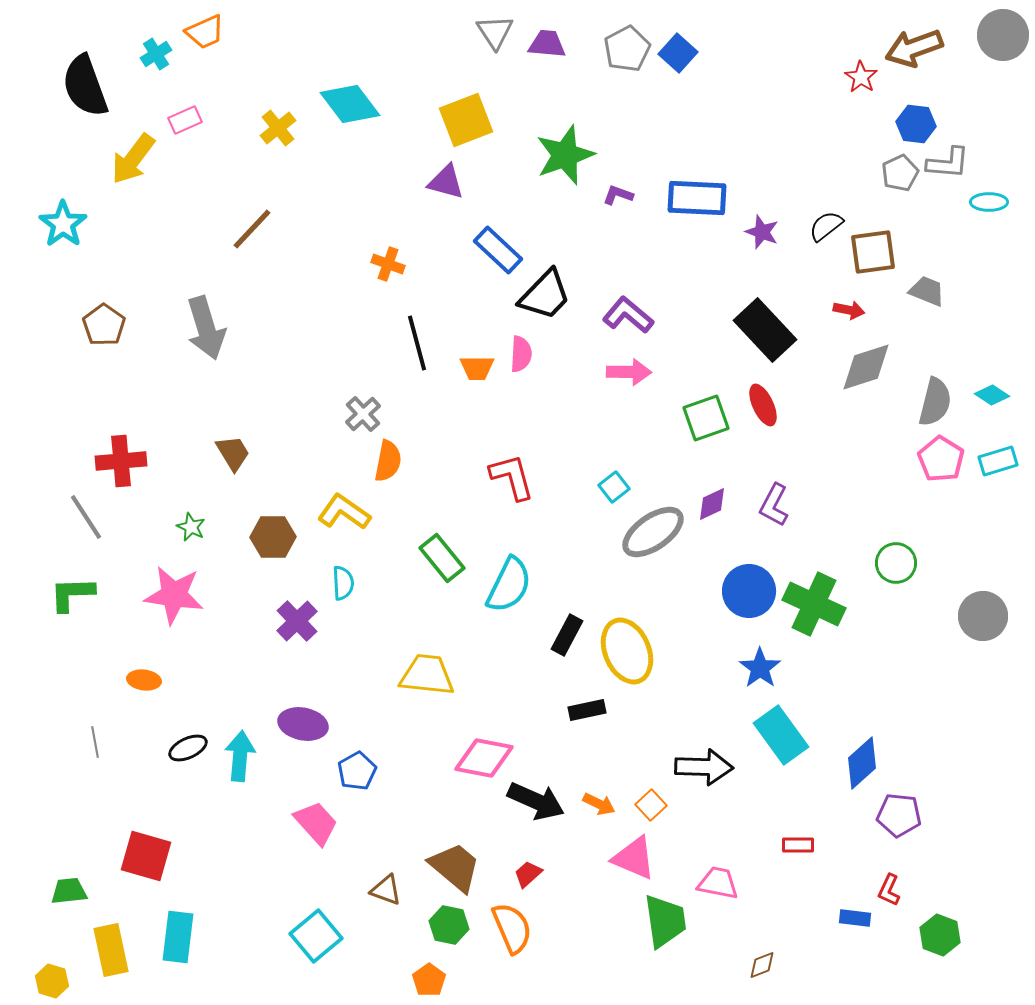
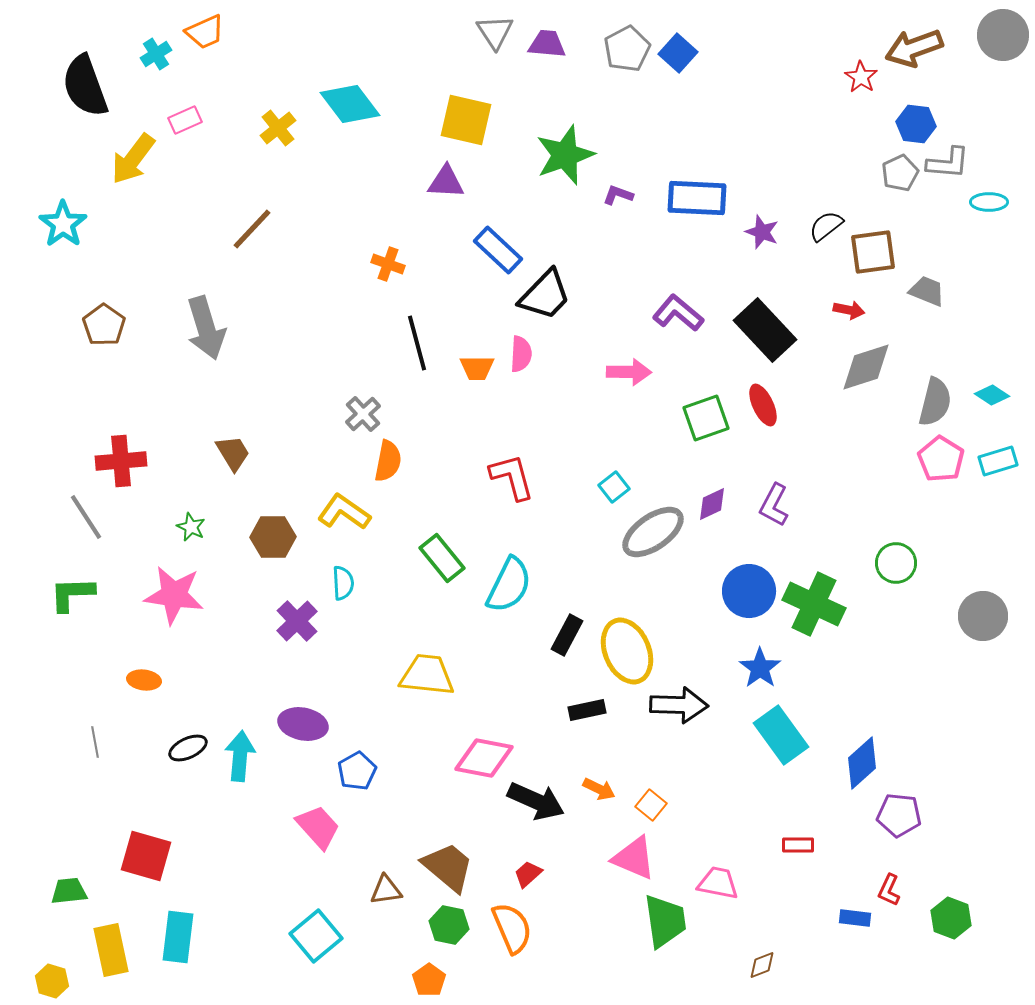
yellow square at (466, 120): rotated 34 degrees clockwise
purple triangle at (446, 182): rotated 12 degrees counterclockwise
purple L-shape at (628, 315): moved 50 px right, 2 px up
black arrow at (704, 767): moved 25 px left, 62 px up
orange arrow at (599, 804): moved 15 px up
orange square at (651, 805): rotated 8 degrees counterclockwise
pink trapezoid at (316, 823): moved 2 px right, 4 px down
brown trapezoid at (455, 867): moved 7 px left
brown triangle at (386, 890): rotated 28 degrees counterclockwise
green hexagon at (940, 935): moved 11 px right, 17 px up
